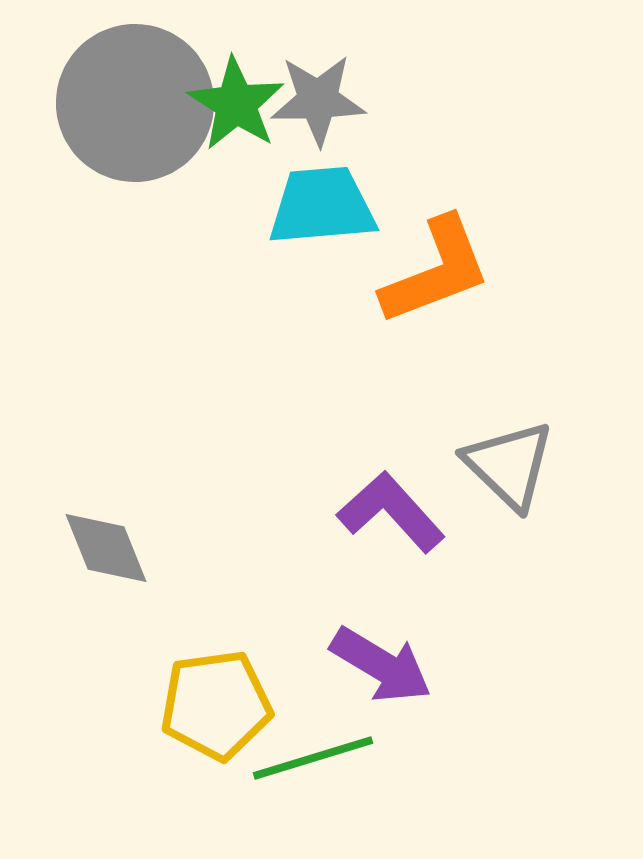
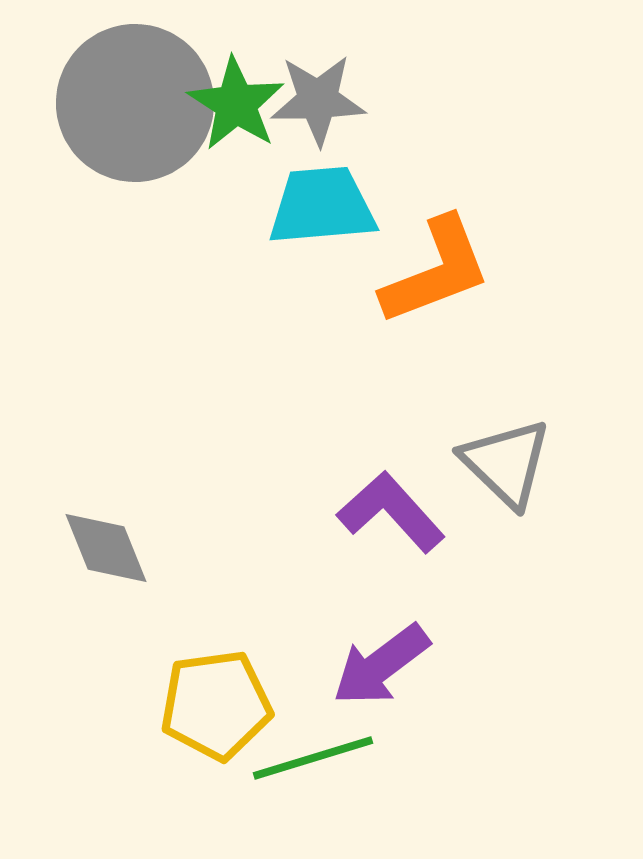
gray triangle: moved 3 px left, 2 px up
purple arrow: rotated 112 degrees clockwise
